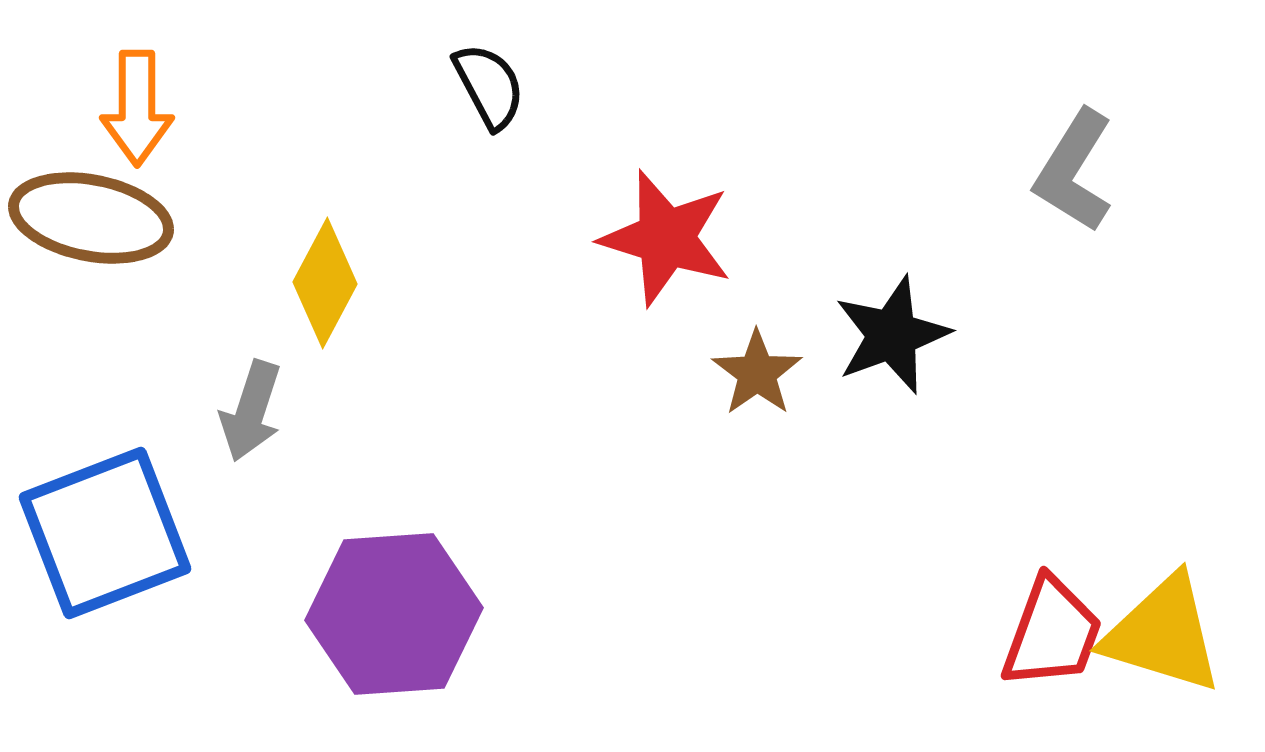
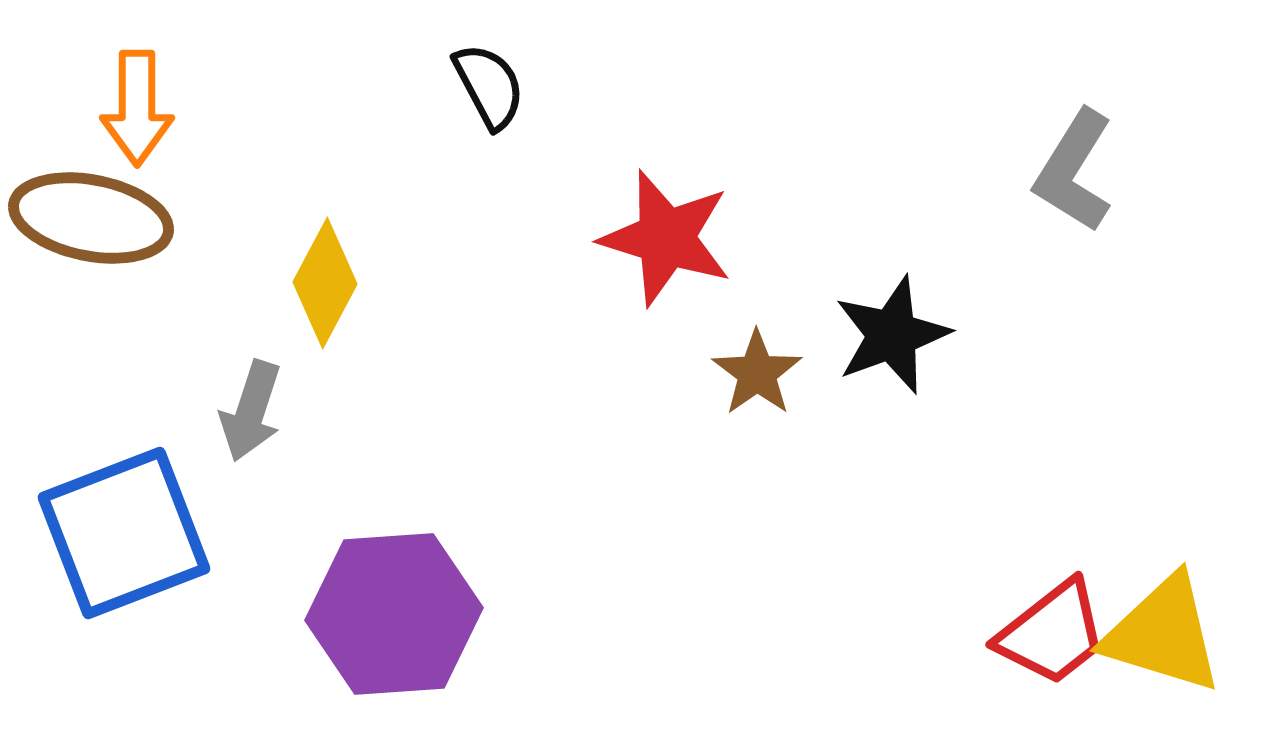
blue square: moved 19 px right
red trapezoid: rotated 32 degrees clockwise
